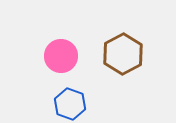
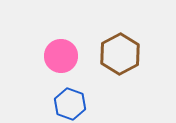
brown hexagon: moved 3 px left
